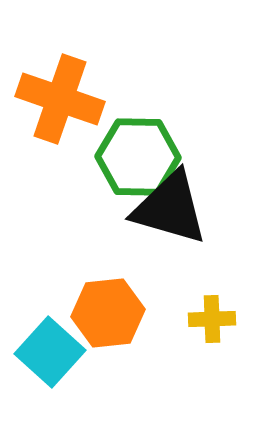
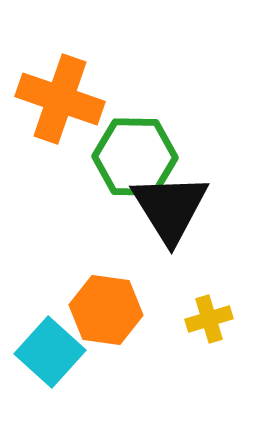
green hexagon: moved 3 px left
black triangle: rotated 42 degrees clockwise
orange hexagon: moved 2 px left, 3 px up; rotated 14 degrees clockwise
yellow cross: moved 3 px left; rotated 15 degrees counterclockwise
